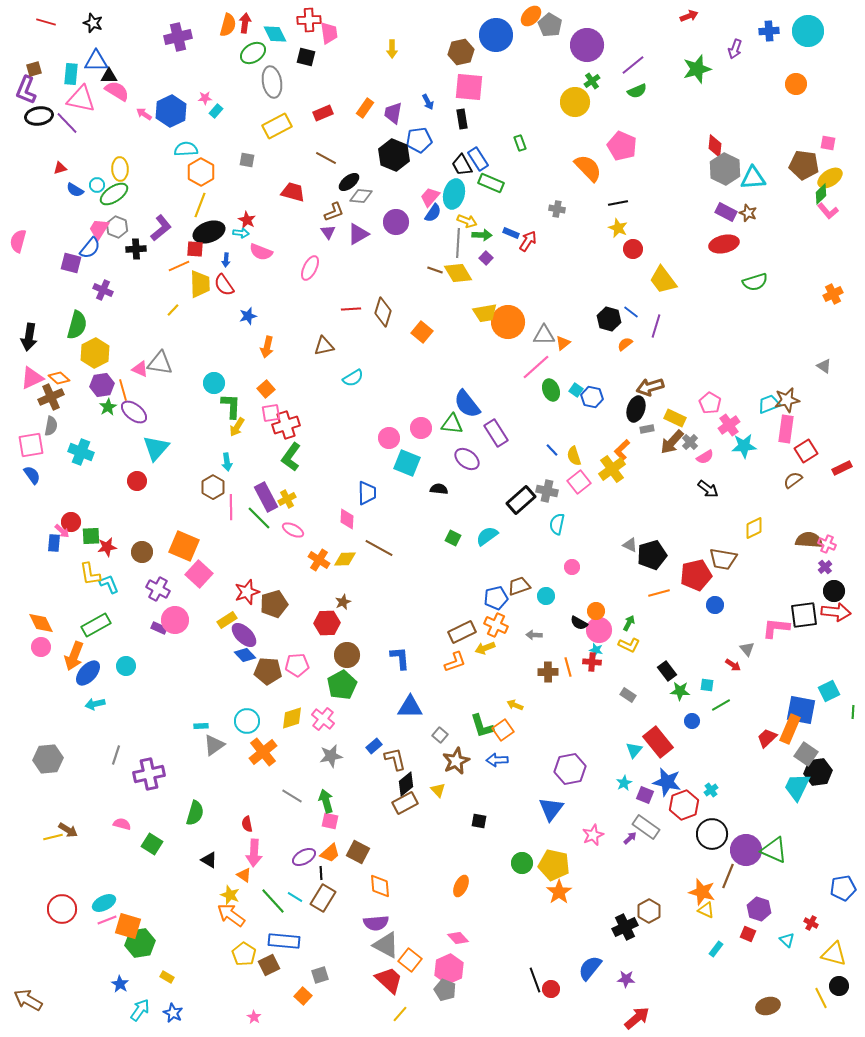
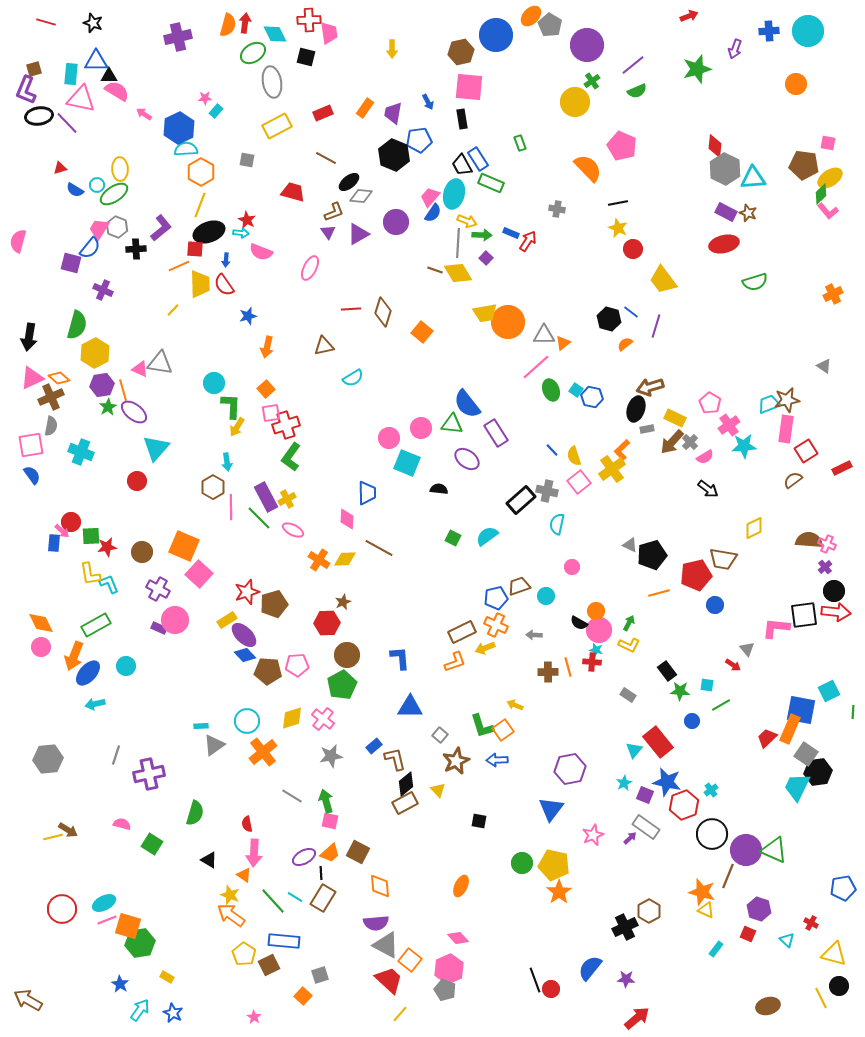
blue hexagon at (171, 111): moved 8 px right, 17 px down
